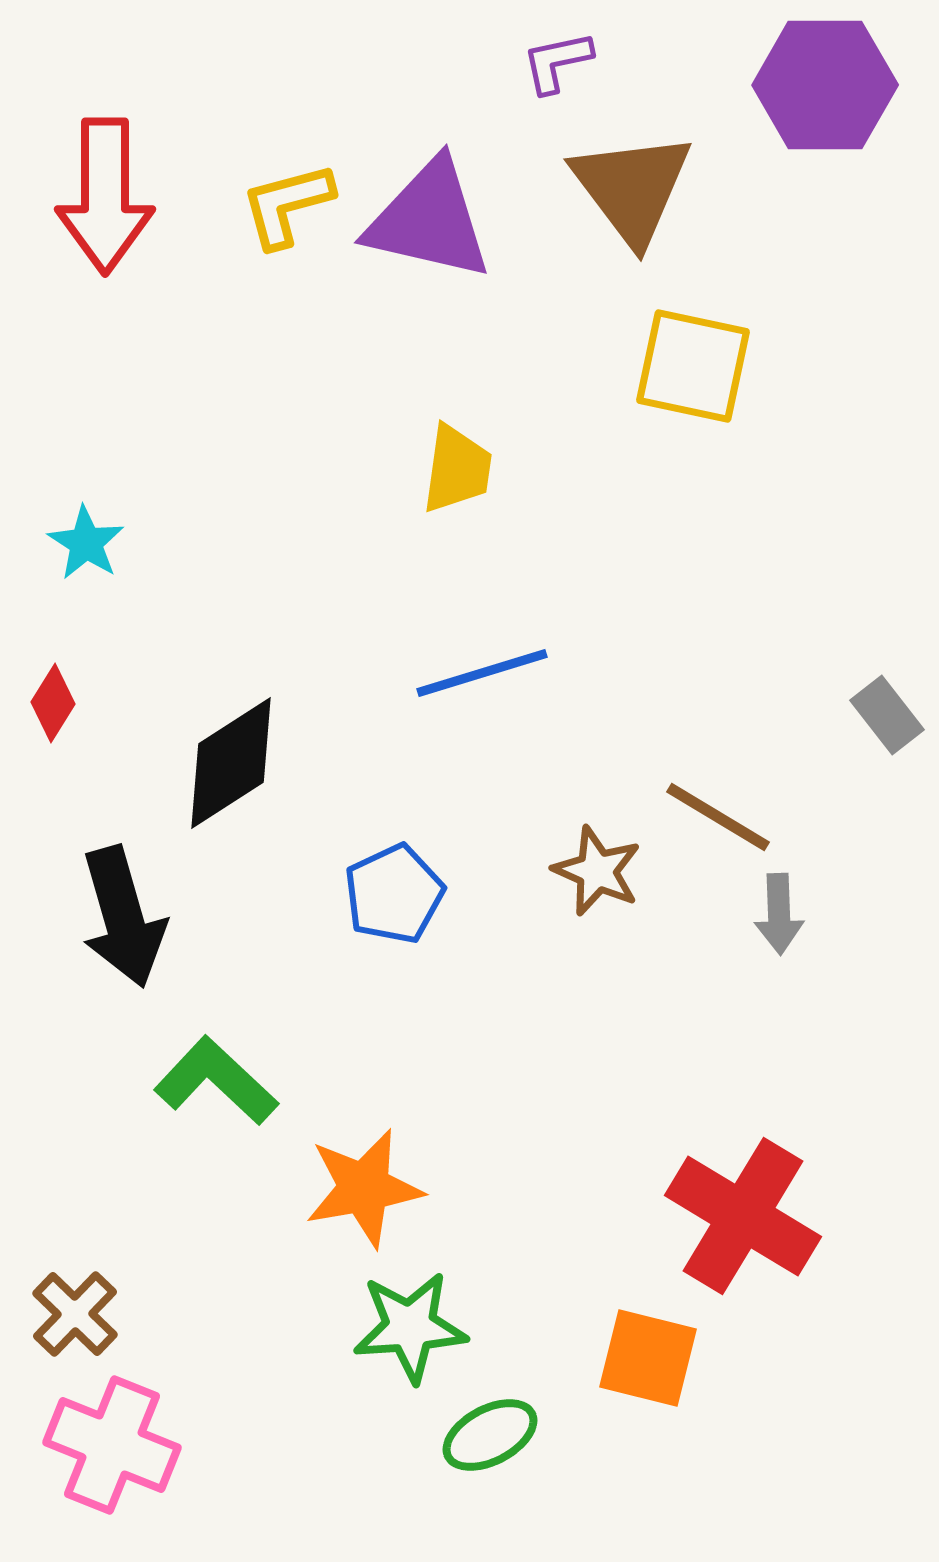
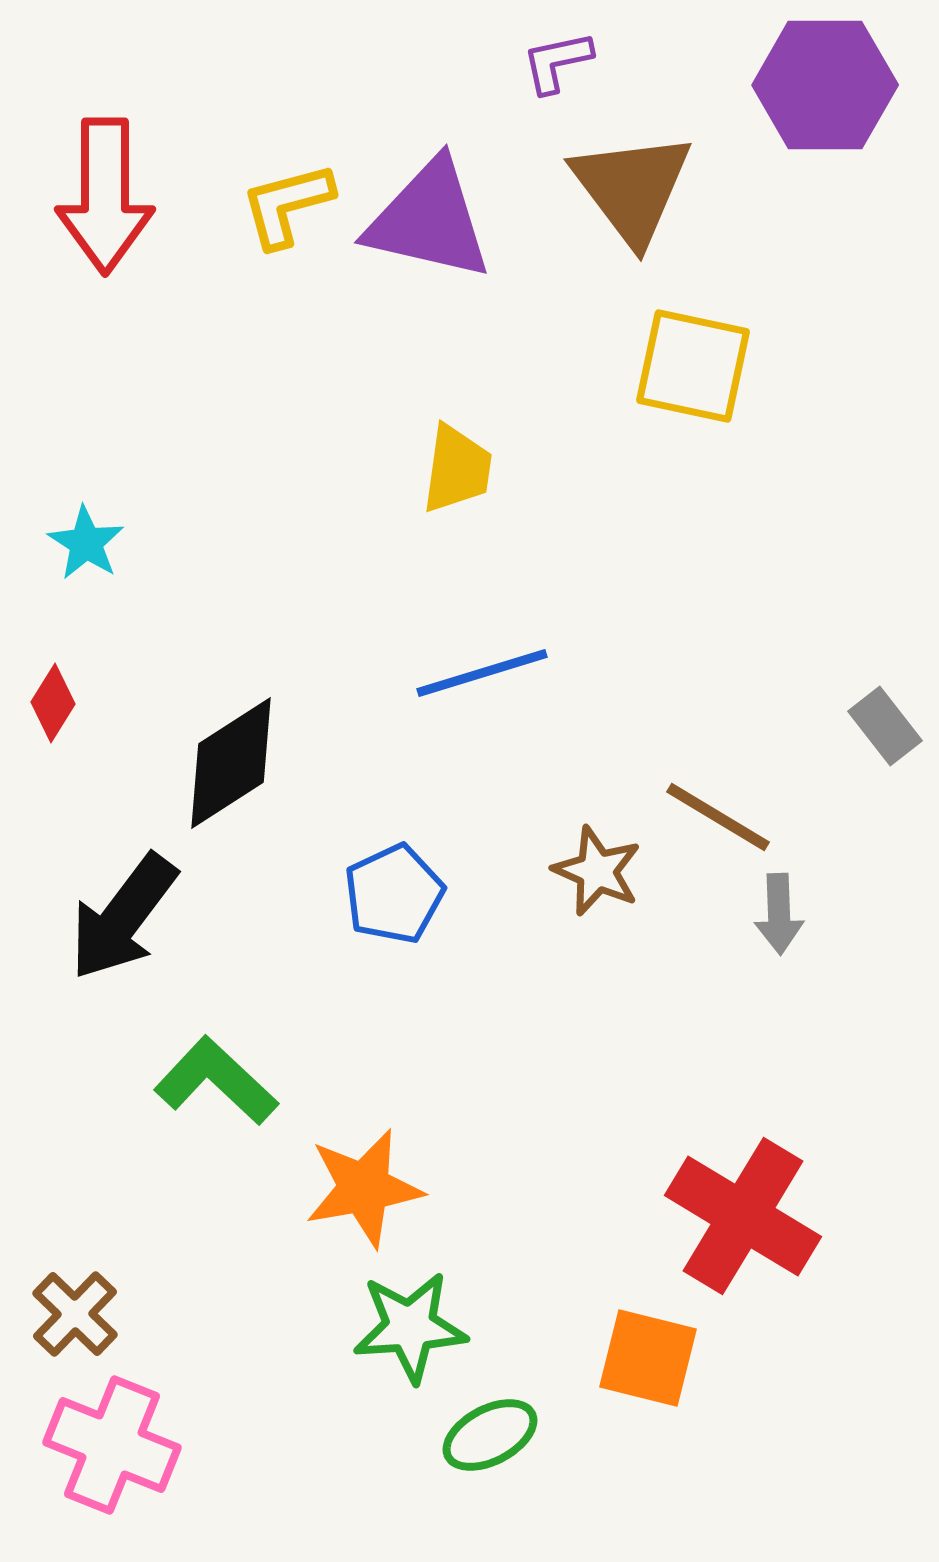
gray rectangle: moved 2 px left, 11 px down
black arrow: rotated 53 degrees clockwise
